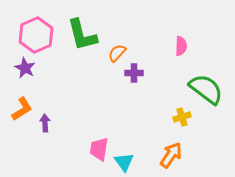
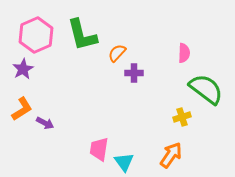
pink semicircle: moved 3 px right, 7 px down
purple star: moved 2 px left, 1 px down; rotated 15 degrees clockwise
purple arrow: rotated 120 degrees clockwise
